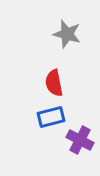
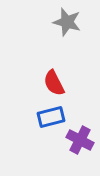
gray star: moved 12 px up
red semicircle: rotated 16 degrees counterclockwise
